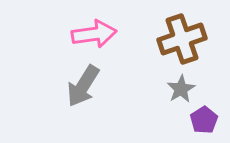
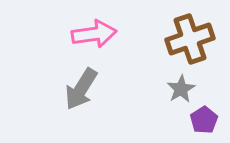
brown cross: moved 8 px right
gray arrow: moved 2 px left, 3 px down
